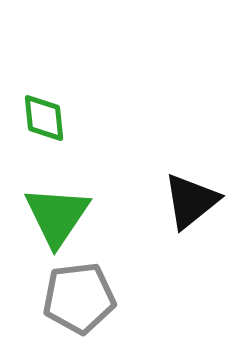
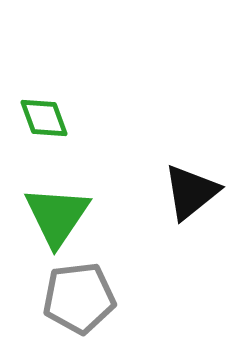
green diamond: rotated 14 degrees counterclockwise
black triangle: moved 9 px up
